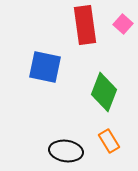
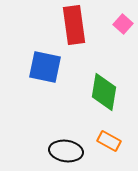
red rectangle: moved 11 px left
green diamond: rotated 12 degrees counterclockwise
orange rectangle: rotated 30 degrees counterclockwise
